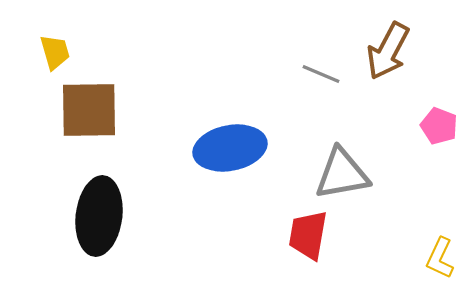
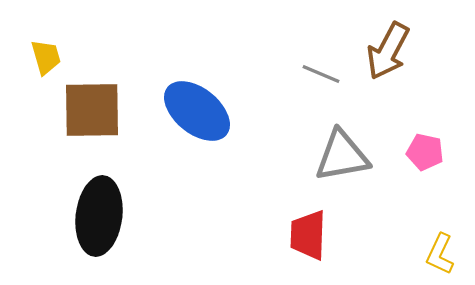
yellow trapezoid: moved 9 px left, 5 px down
brown square: moved 3 px right
pink pentagon: moved 14 px left, 26 px down; rotated 9 degrees counterclockwise
blue ellipse: moved 33 px left, 37 px up; rotated 50 degrees clockwise
gray triangle: moved 18 px up
red trapezoid: rotated 8 degrees counterclockwise
yellow L-shape: moved 4 px up
